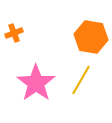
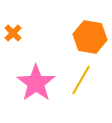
orange cross: moved 1 px left; rotated 24 degrees counterclockwise
orange hexagon: moved 1 px left
